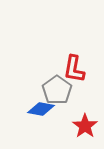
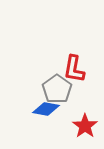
gray pentagon: moved 1 px up
blue diamond: moved 5 px right
